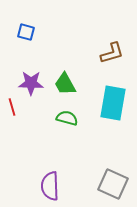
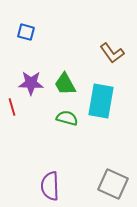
brown L-shape: rotated 70 degrees clockwise
cyan rectangle: moved 12 px left, 2 px up
